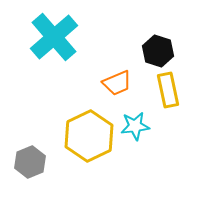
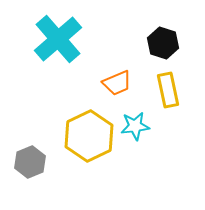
cyan cross: moved 4 px right, 2 px down
black hexagon: moved 5 px right, 8 px up
